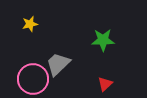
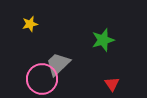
green star: rotated 15 degrees counterclockwise
pink circle: moved 9 px right
red triangle: moved 7 px right; rotated 21 degrees counterclockwise
